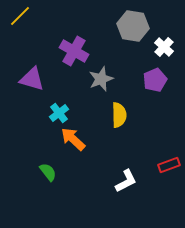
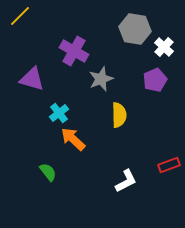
gray hexagon: moved 2 px right, 3 px down
